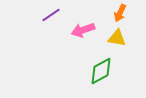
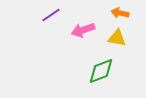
orange arrow: rotated 78 degrees clockwise
green diamond: rotated 8 degrees clockwise
